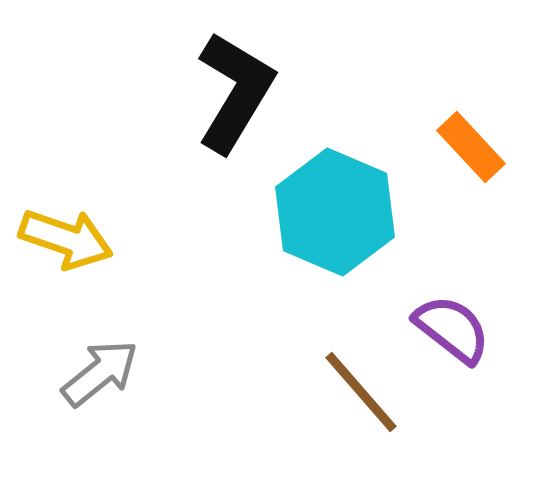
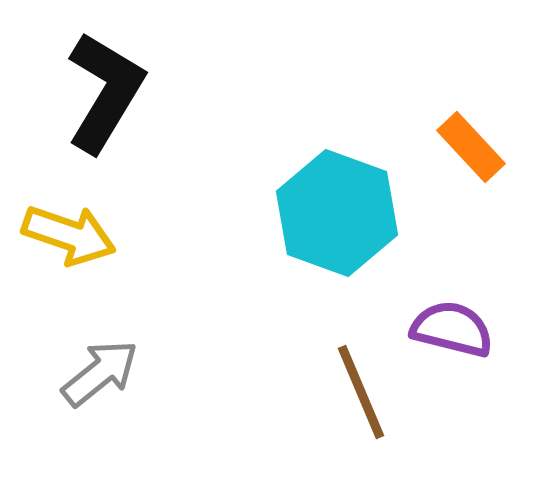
black L-shape: moved 130 px left
cyan hexagon: moved 2 px right, 1 px down; rotated 3 degrees counterclockwise
yellow arrow: moved 3 px right, 4 px up
purple semicircle: rotated 24 degrees counterclockwise
brown line: rotated 18 degrees clockwise
